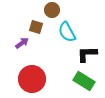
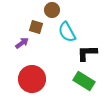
black L-shape: moved 1 px up
